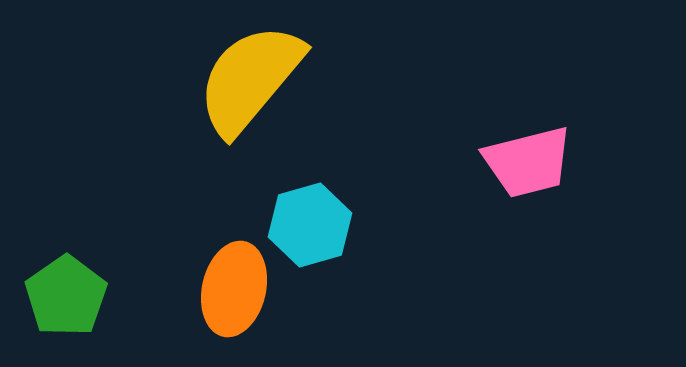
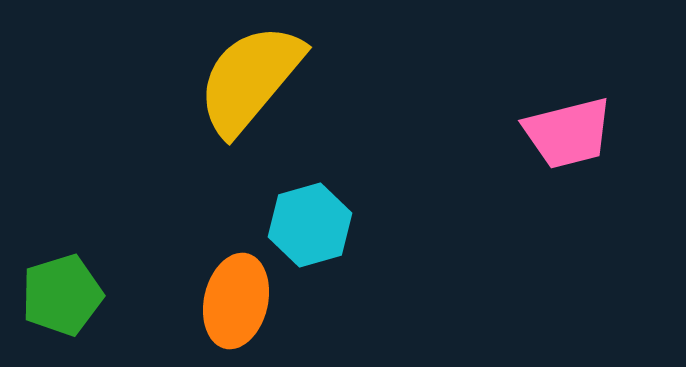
pink trapezoid: moved 40 px right, 29 px up
orange ellipse: moved 2 px right, 12 px down
green pentagon: moved 4 px left, 1 px up; rotated 18 degrees clockwise
